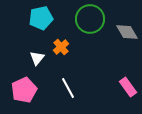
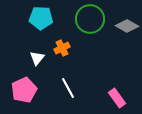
cyan pentagon: rotated 15 degrees clockwise
gray diamond: moved 6 px up; rotated 30 degrees counterclockwise
orange cross: moved 1 px right, 1 px down; rotated 14 degrees clockwise
pink rectangle: moved 11 px left, 11 px down
